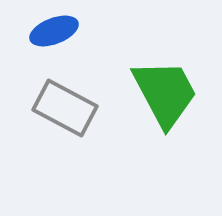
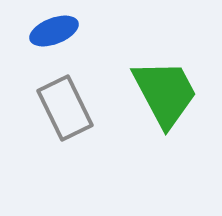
gray rectangle: rotated 36 degrees clockwise
